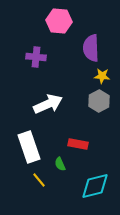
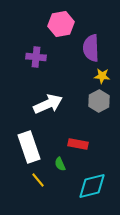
pink hexagon: moved 2 px right, 3 px down; rotated 15 degrees counterclockwise
yellow line: moved 1 px left
cyan diamond: moved 3 px left
